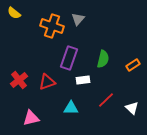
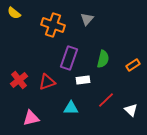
gray triangle: moved 9 px right
orange cross: moved 1 px right, 1 px up
white triangle: moved 1 px left, 2 px down
